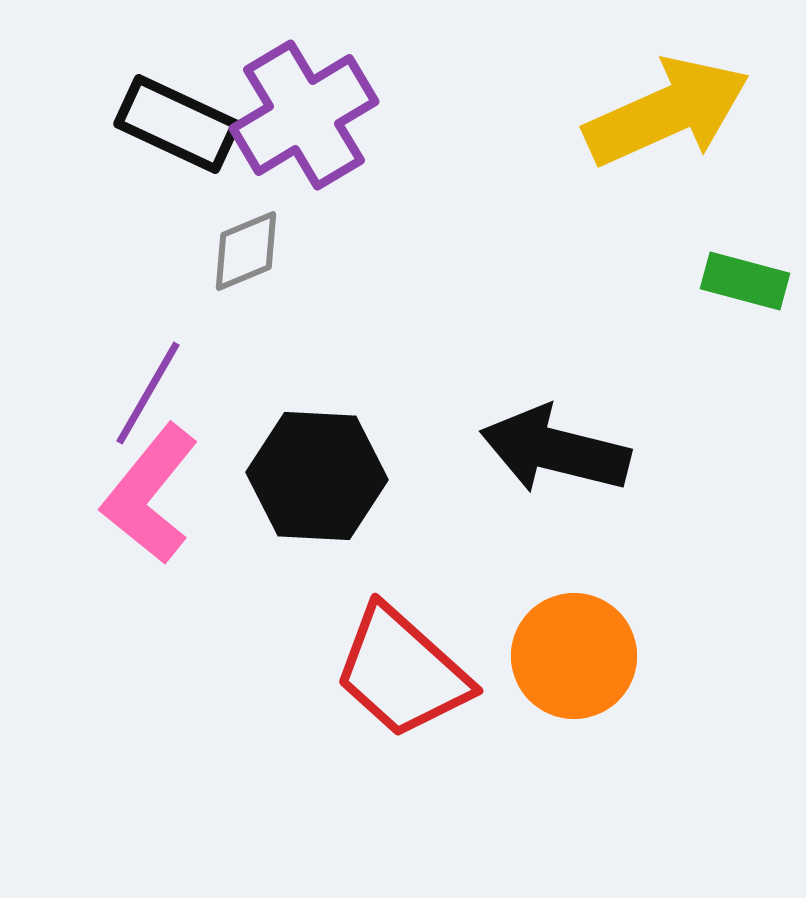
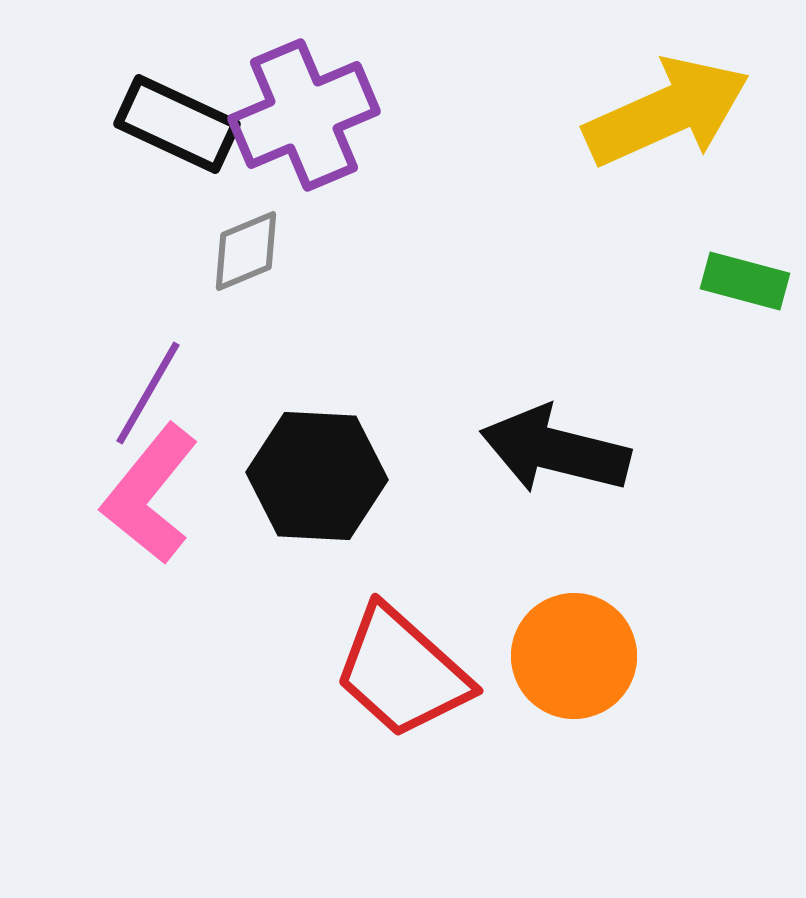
purple cross: rotated 8 degrees clockwise
